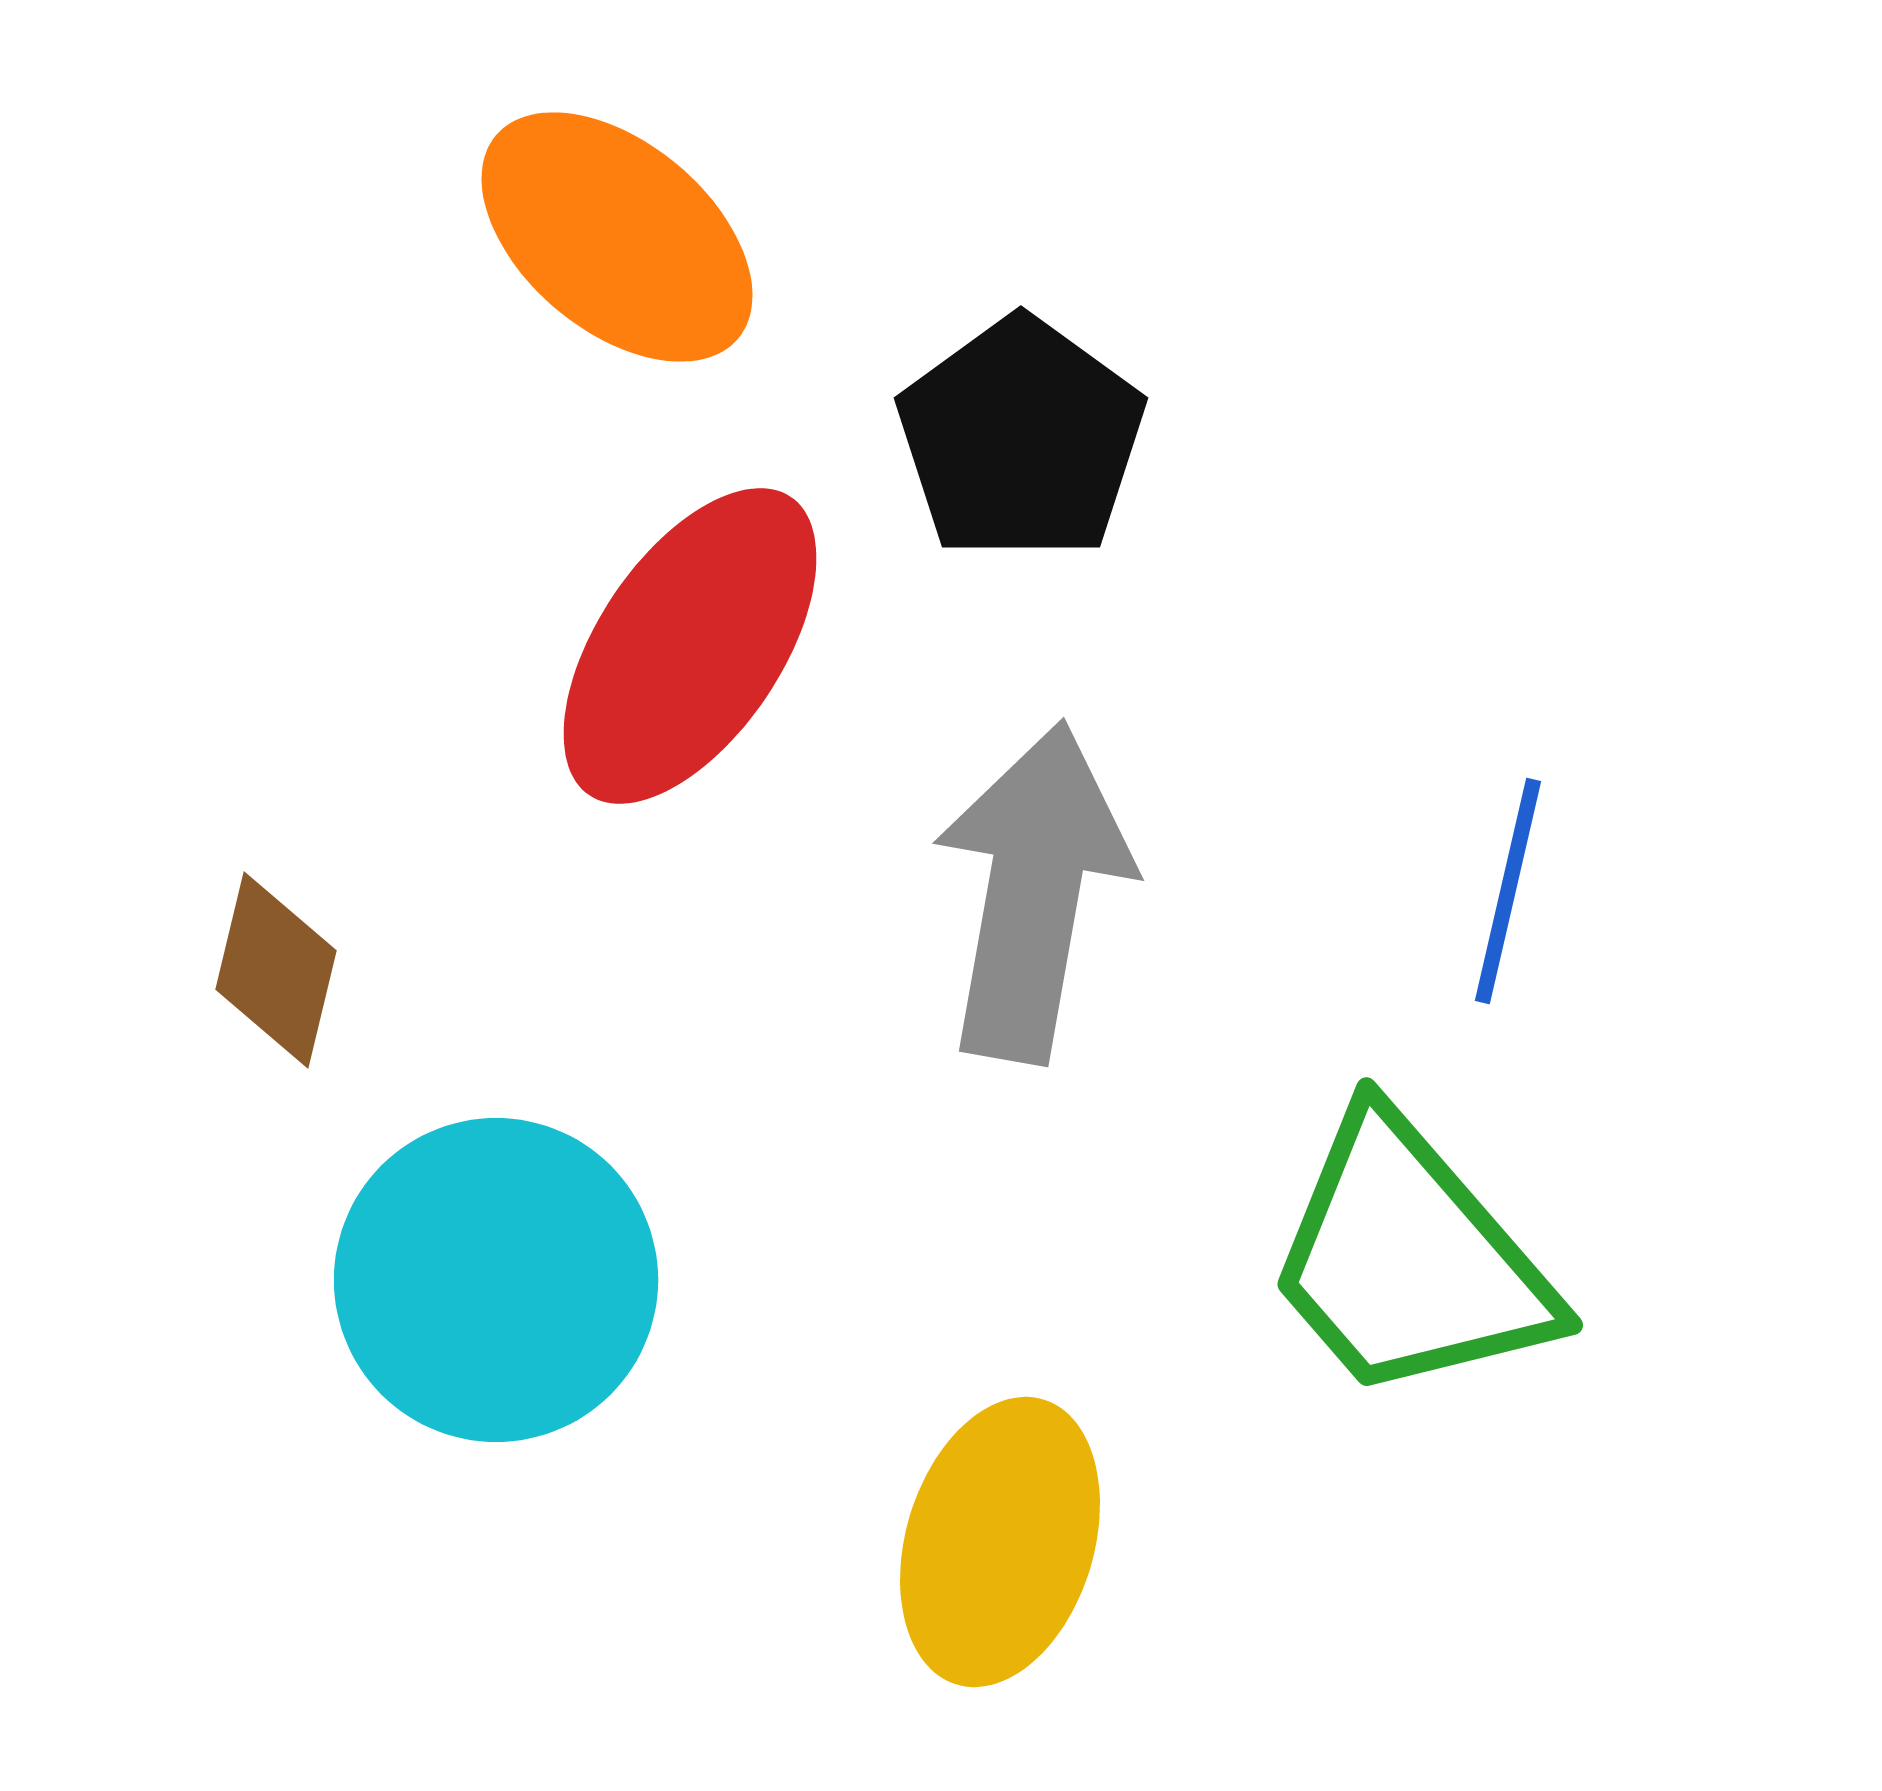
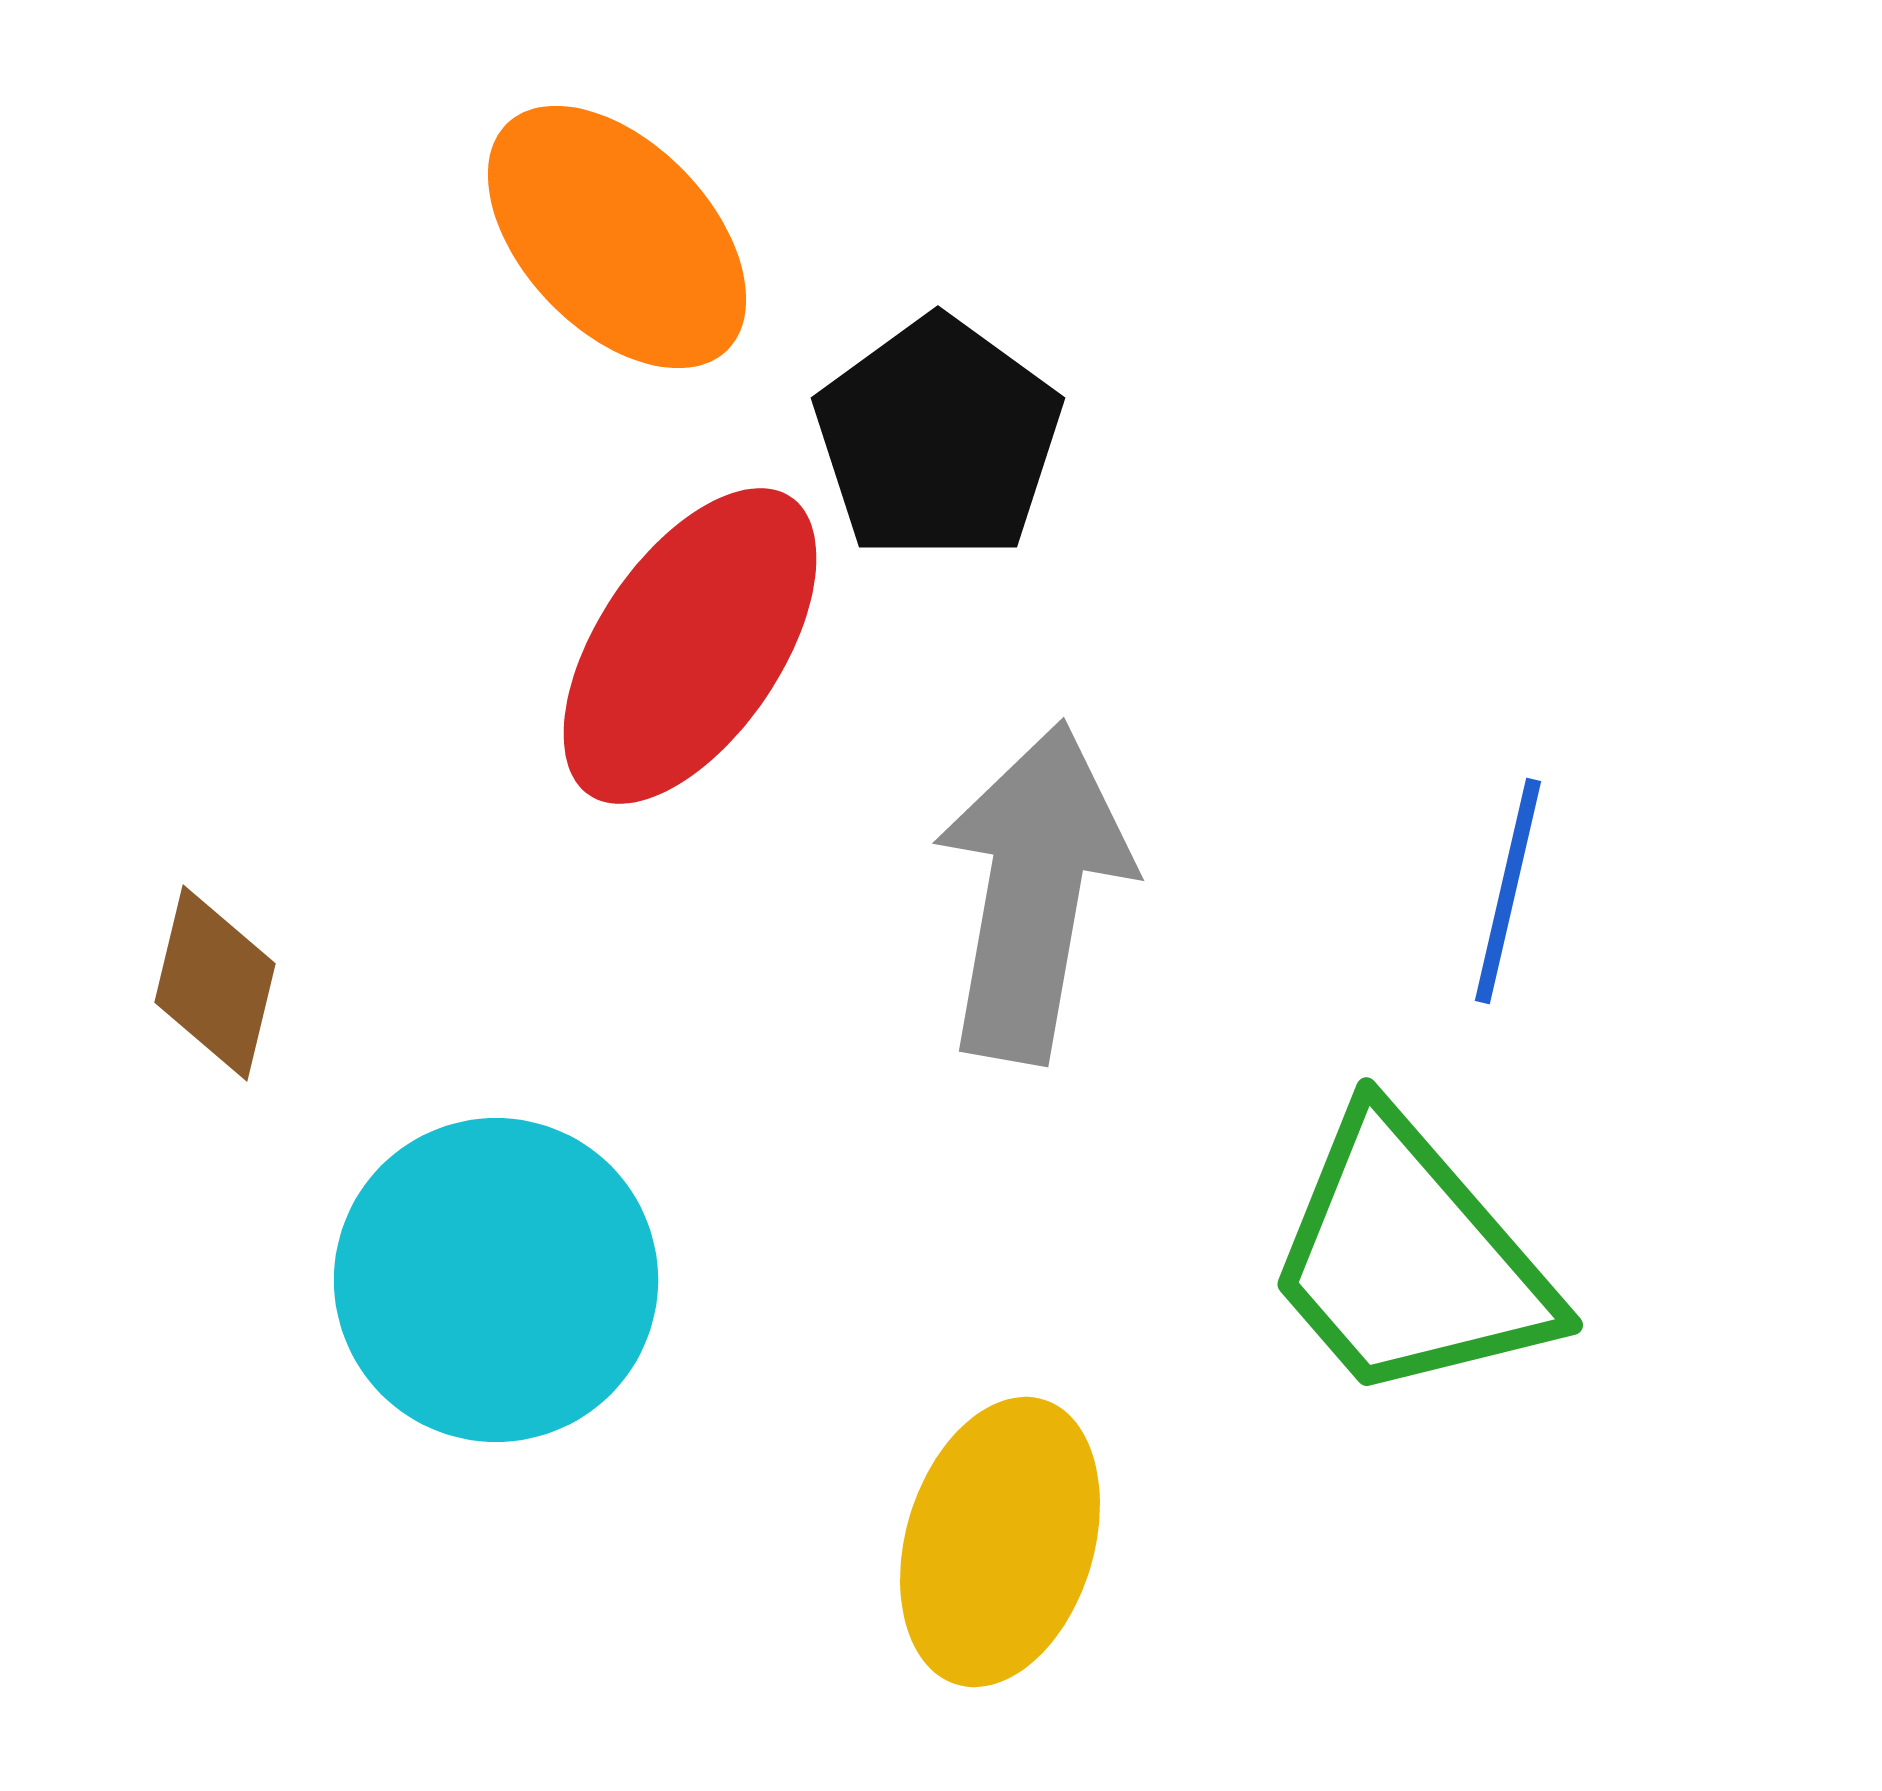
orange ellipse: rotated 6 degrees clockwise
black pentagon: moved 83 px left
brown diamond: moved 61 px left, 13 px down
